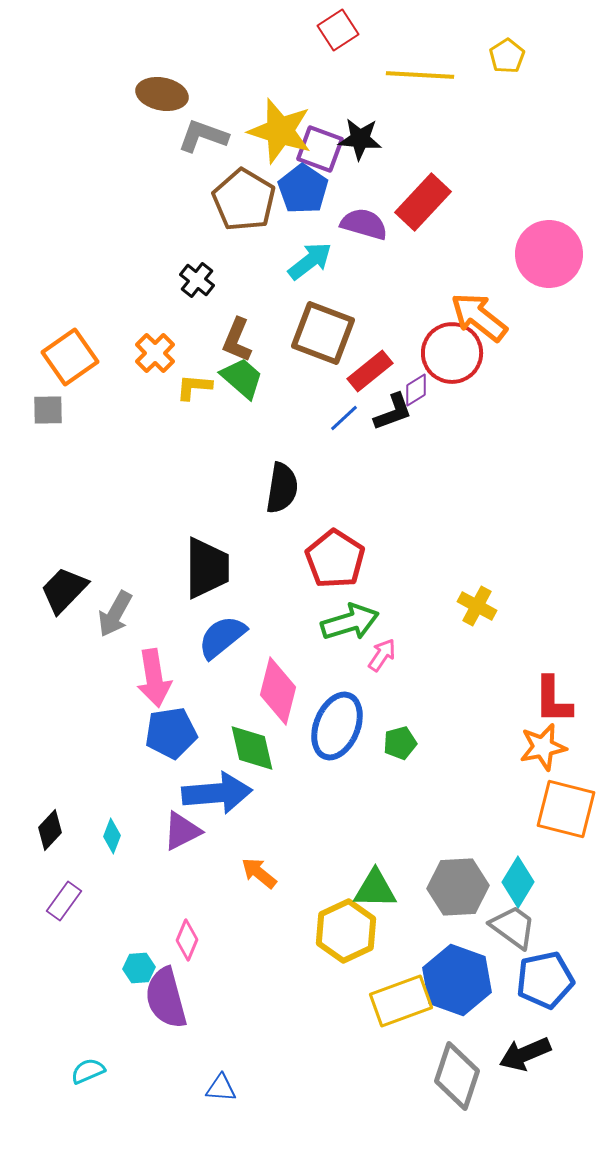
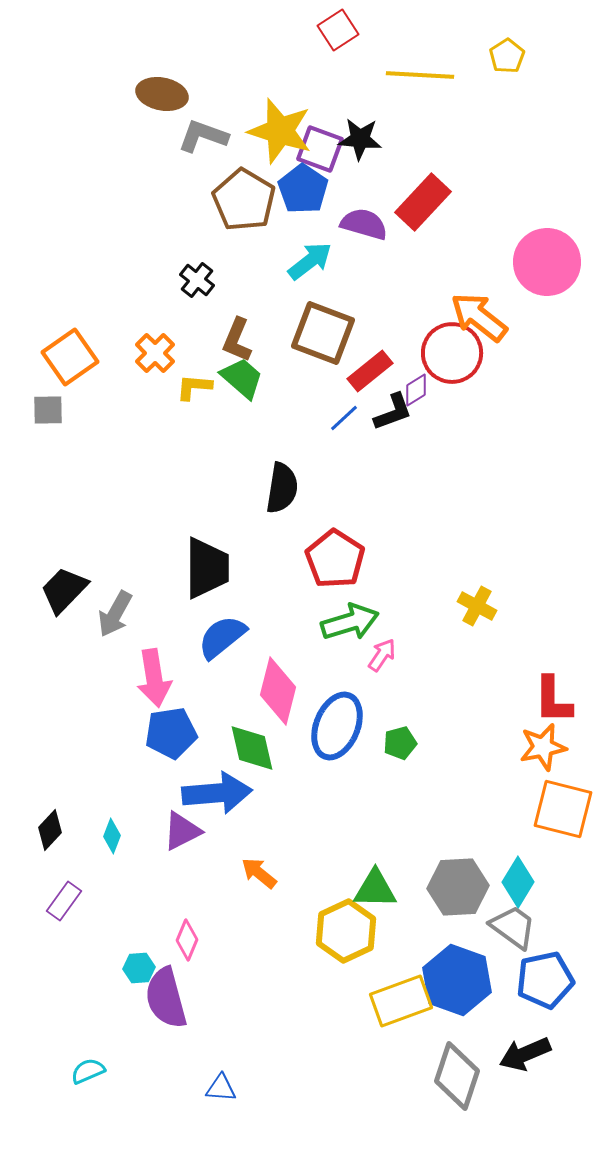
pink circle at (549, 254): moved 2 px left, 8 px down
orange square at (566, 809): moved 3 px left
